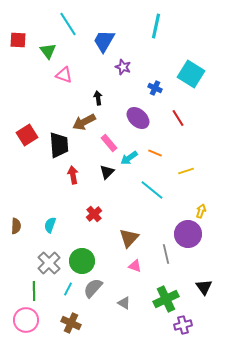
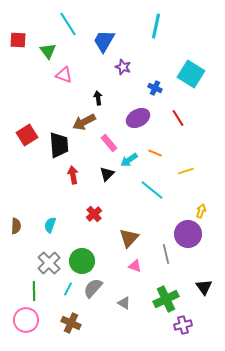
purple ellipse at (138, 118): rotated 70 degrees counterclockwise
cyan arrow at (129, 158): moved 2 px down
black triangle at (107, 172): moved 2 px down
